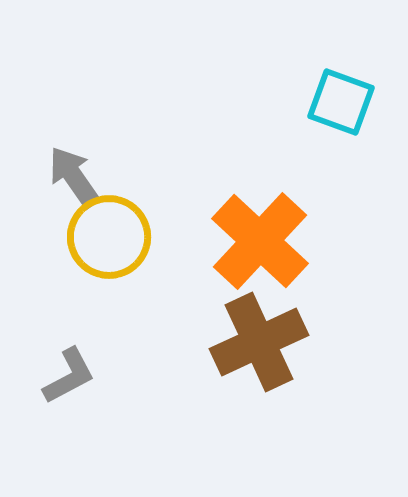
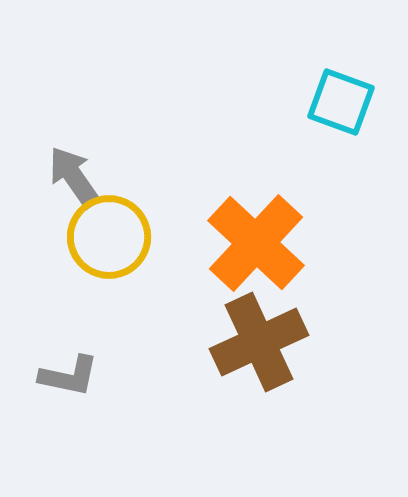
orange cross: moved 4 px left, 2 px down
gray L-shape: rotated 40 degrees clockwise
